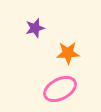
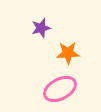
purple star: moved 6 px right
